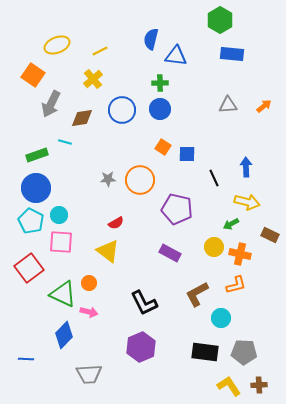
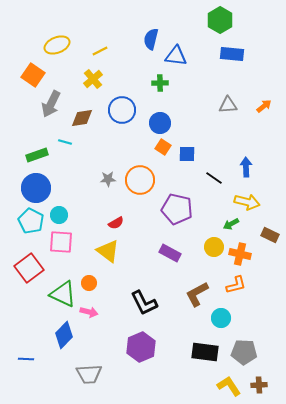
blue circle at (160, 109): moved 14 px down
black line at (214, 178): rotated 30 degrees counterclockwise
